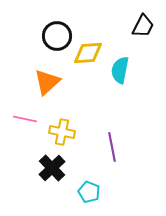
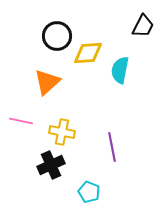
pink line: moved 4 px left, 2 px down
black cross: moved 1 px left, 3 px up; rotated 20 degrees clockwise
